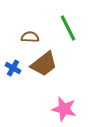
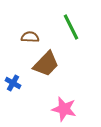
green line: moved 3 px right, 1 px up
brown trapezoid: moved 2 px right; rotated 8 degrees counterclockwise
blue cross: moved 15 px down
